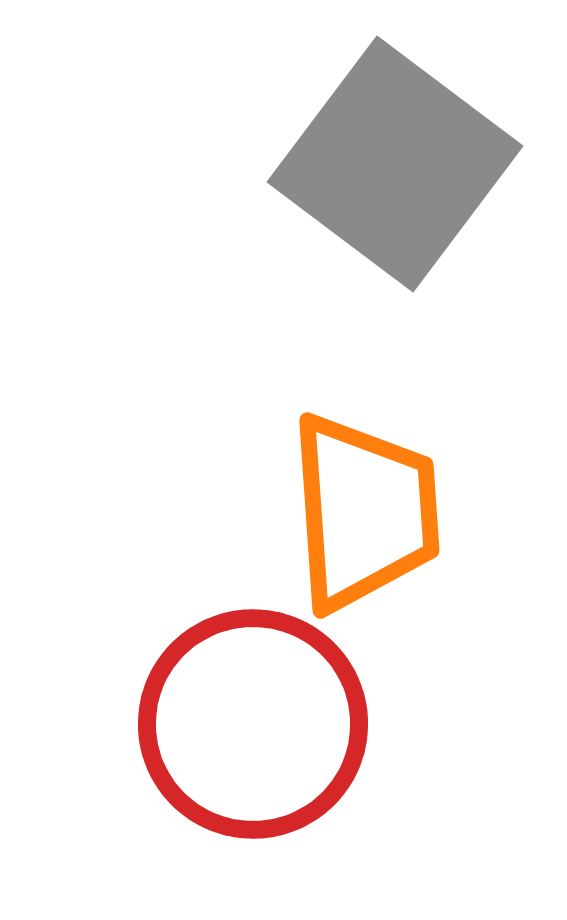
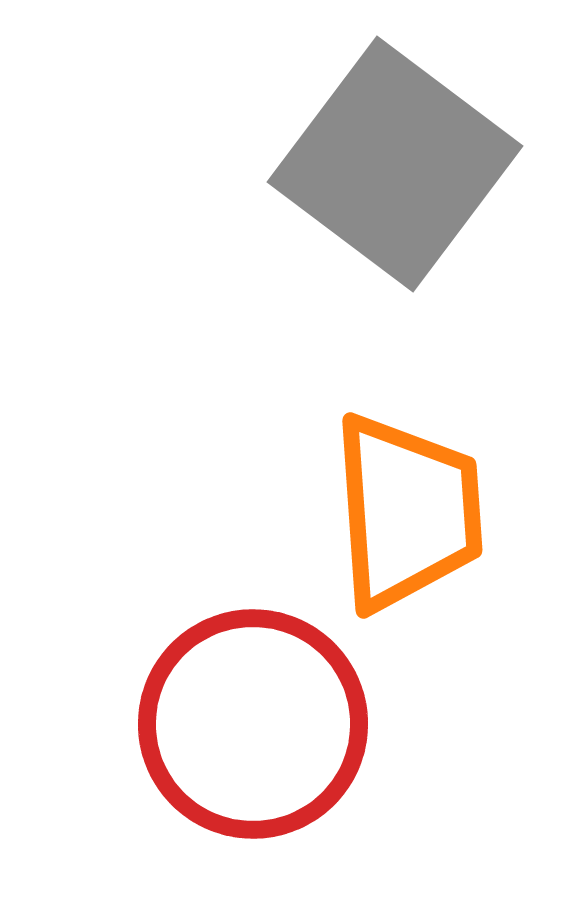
orange trapezoid: moved 43 px right
